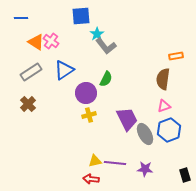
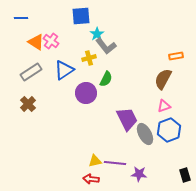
brown semicircle: rotated 20 degrees clockwise
yellow cross: moved 57 px up
purple star: moved 6 px left, 5 px down
